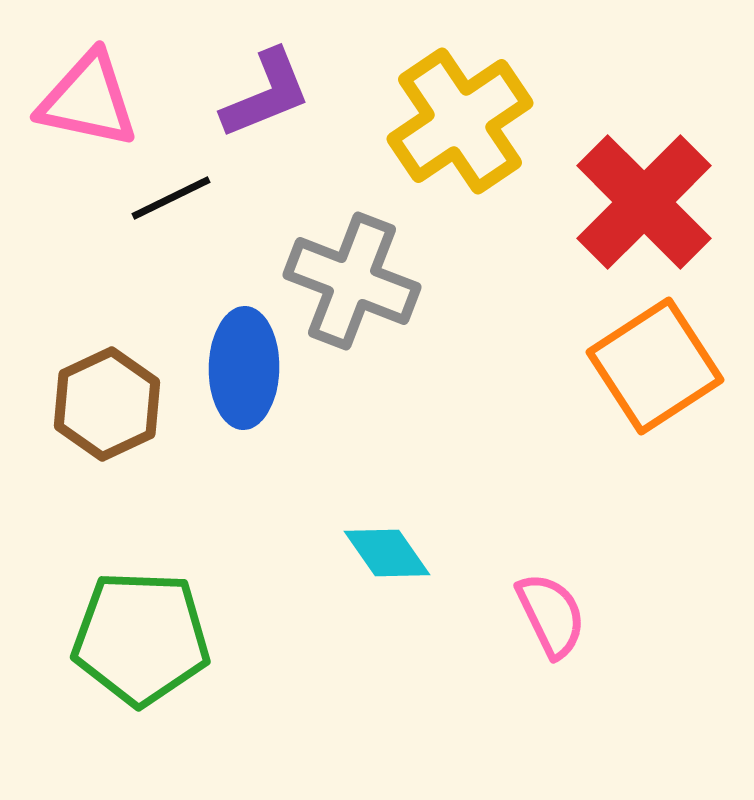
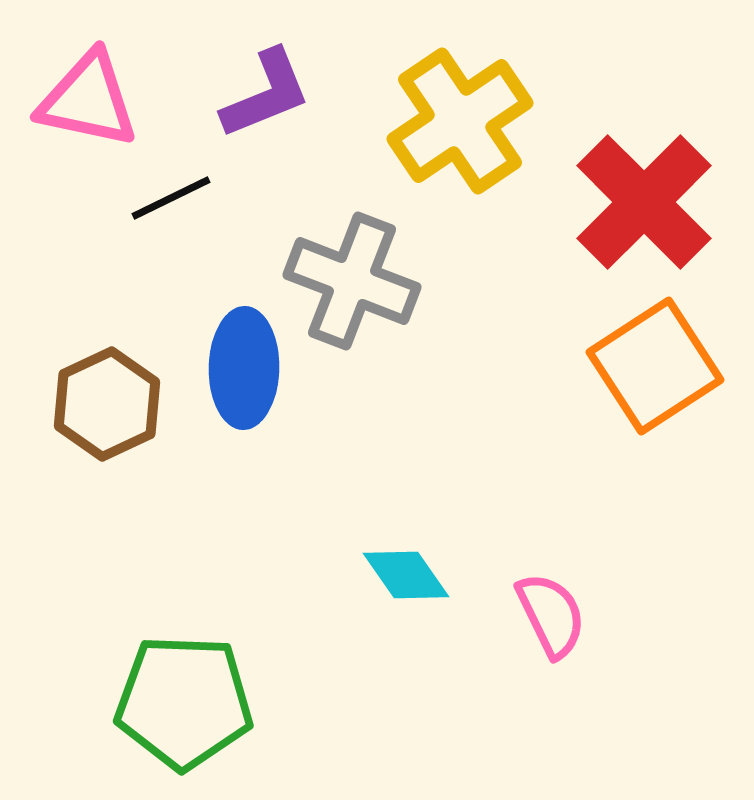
cyan diamond: moved 19 px right, 22 px down
green pentagon: moved 43 px right, 64 px down
